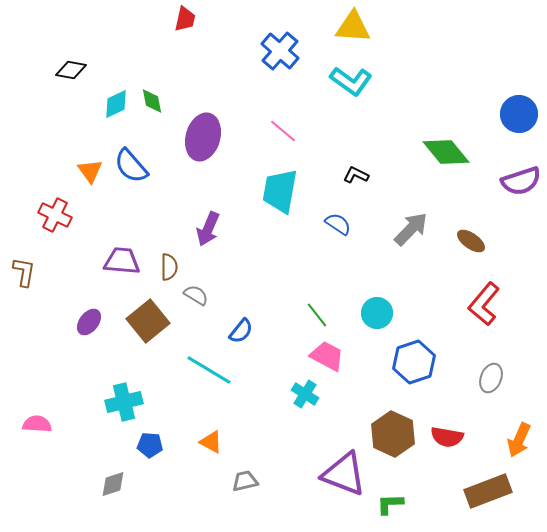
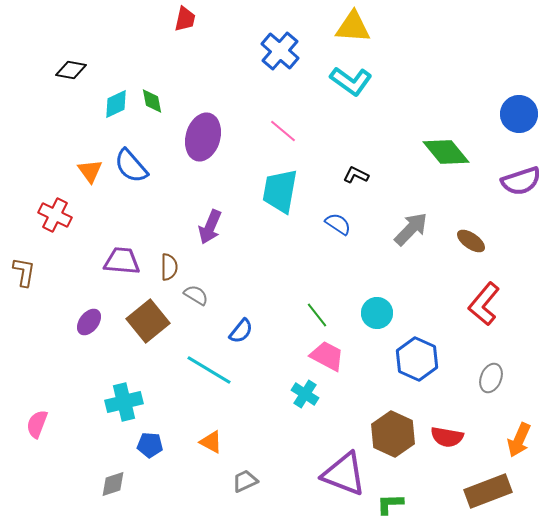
purple arrow at (208, 229): moved 2 px right, 2 px up
blue hexagon at (414, 362): moved 3 px right, 3 px up; rotated 18 degrees counterclockwise
pink semicircle at (37, 424): rotated 72 degrees counterclockwise
gray trapezoid at (245, 481): rotated 12 degrees counterclockwise
